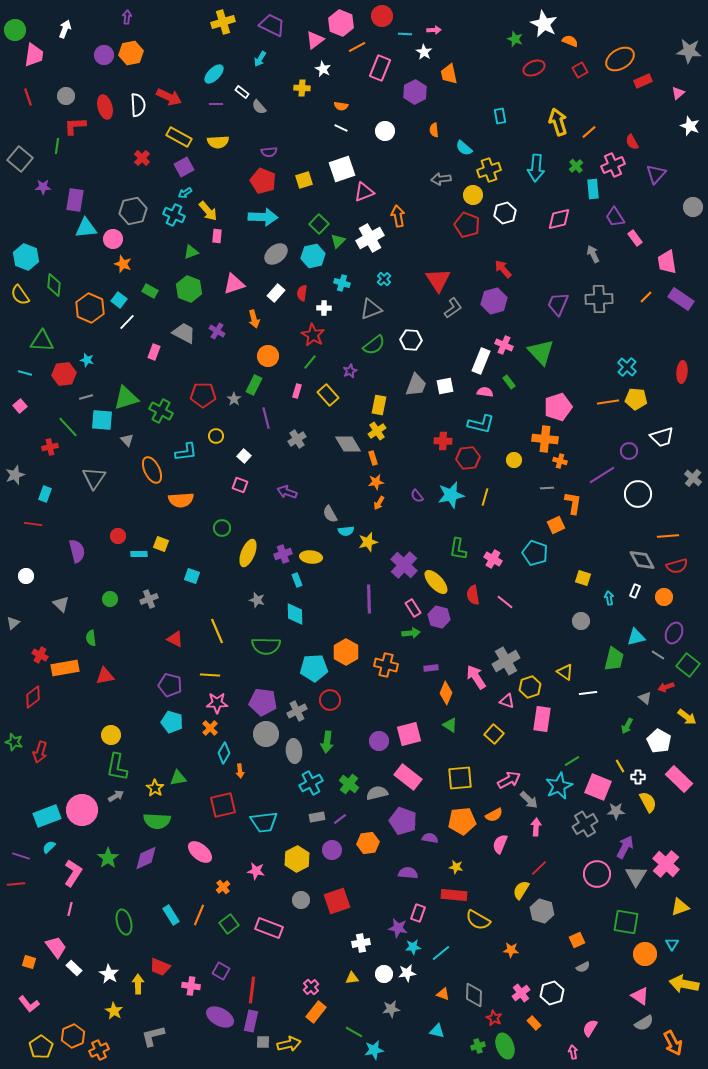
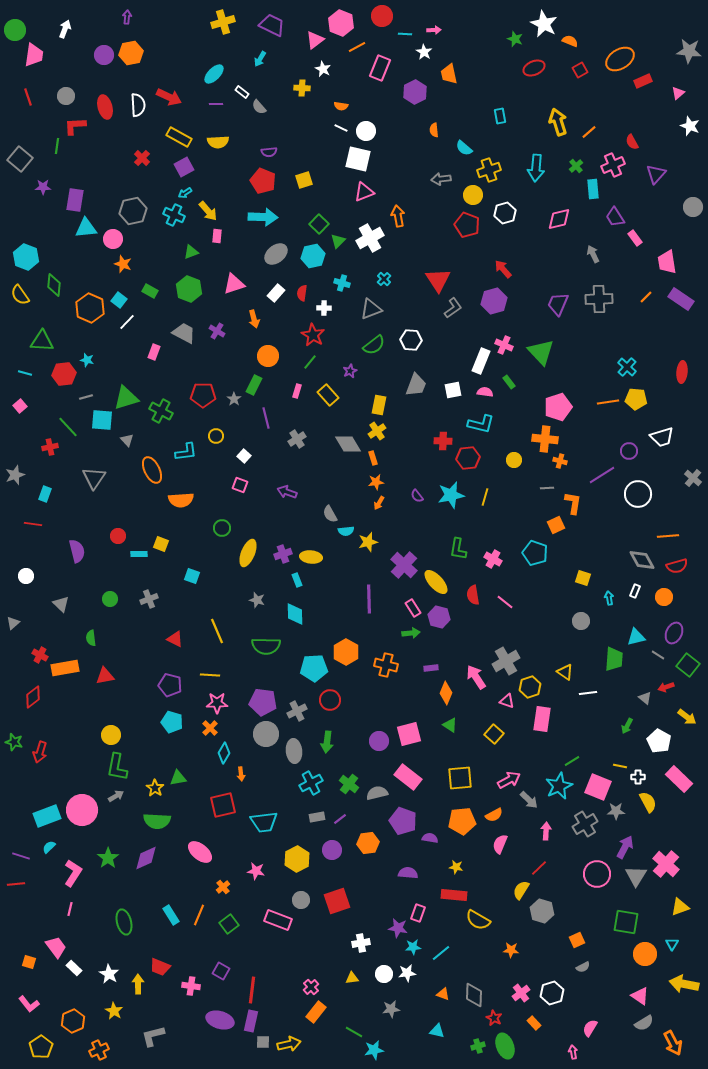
white circle at (385, 131): moved 19 px left
white square at (342, 169): moved 16 px right, 10 px up; rotated 32 degrees clockwise
white square at (445, 386): moved 8 px right, 4 px down
green trapezoid at (614, 659): rotated 10 degrees counterclockwise
yellow line at (620, 766): rotated 48 degrees counterclockwise
orange arrow at (240, 771): moved 1 px right, 3 px down
pink arrow at (536, 827): moved 10 px right, 4 px down
pink rectangle at (269, 928): moved 9 px right, 8 px up
purple ellipse at (220, 1017): moved 3 px down; rotated 12 degrees counterclockwise
orange hexagon at (73, 1036): moved 15 px up
